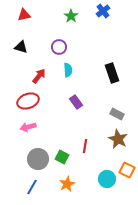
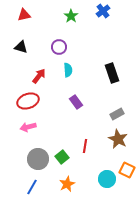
gray rectangle: rotated 56 degrees counterclockwise
green square: rotated 24 degrees clockwise
